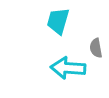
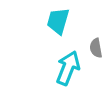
cyan arrow: rotated 108 degrees clockwise
